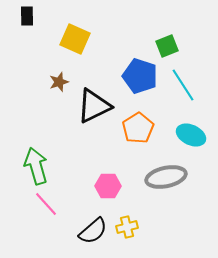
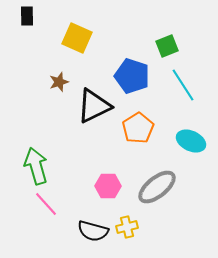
yellow square: moved 2 px right, 1 px up
blue pentagon: moved 8 px left
cyan ellipse: moved 6 px down
gray ellipse: moved 9 px left, 10 px down; rotated 27 degrees counterclockwise
black semicircle: rotated 56 degrees clockwise
